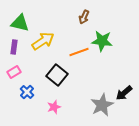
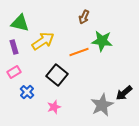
purple rectangle: rotated 24 degrees counterclockwise
